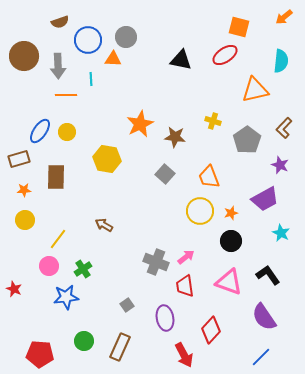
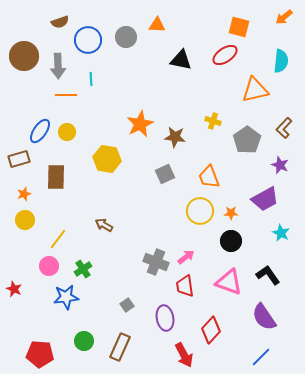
orange triangle at (113, 59): moved 44 px right, 34 px up
gray square at (165, 174): rotated 24 degrees clockwise
orange star at (24, 190): moved 4 px down; rotated 16 degrees counterclockwise
orange star at (231, 213): rotated 16 degrees clockwise
